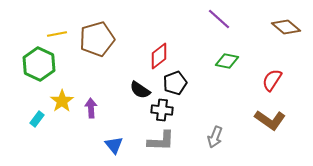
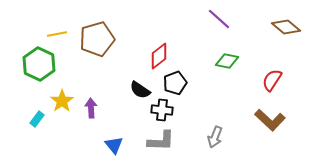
brown L-shape: rotated 8 degrees clockwise
